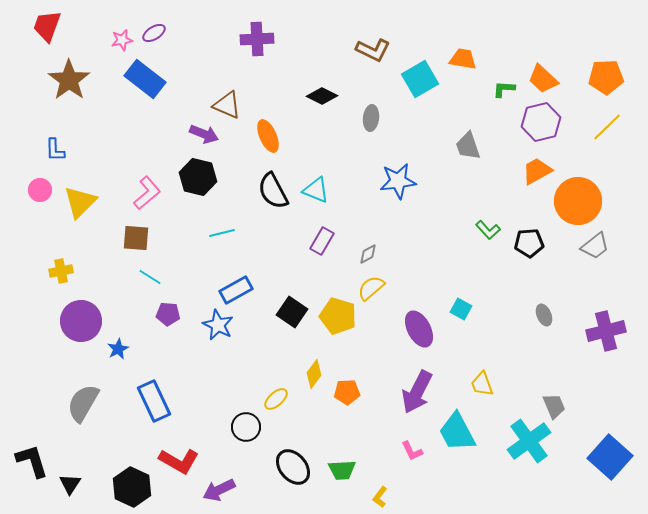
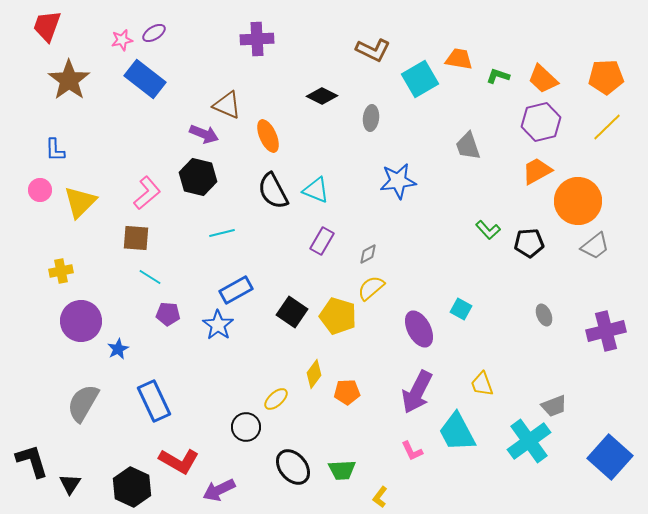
orange trapezoid at (463, 59): moved 4 px left
green L-shape at (504, 89): moved 6 px left, 13 px up; rotated 15 degrees clockwise
blue star at (218, 325): rotated 8 degrees clockwise
gray trapezoid at (554, 406): rotated 92 degrees clockwise
